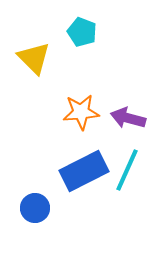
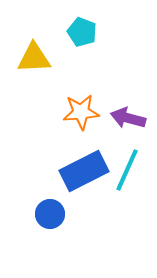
yellow triangle: rotated 48 degrees counterclockwise
blue circle: moved 15 px right, 6 px down
